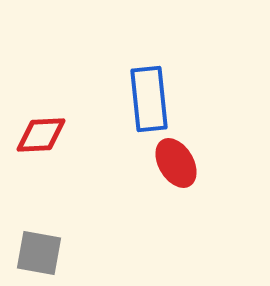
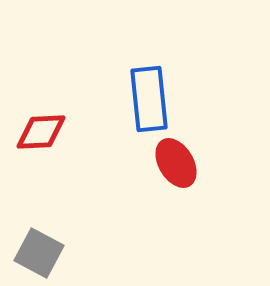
red diamond: moved 3 px up
gray square: rotated 18 degrees clockwise
